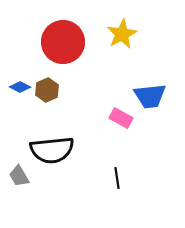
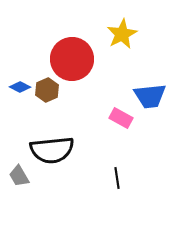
red circle: moved 9 px right, 17 px down
